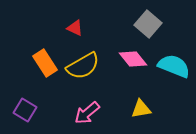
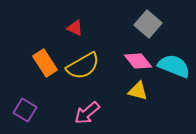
pink diamond: moved 5 px right, 2 px down
yellow triangle: moved 3 px left, 18 px up; rotated 25 degrees clockwise
